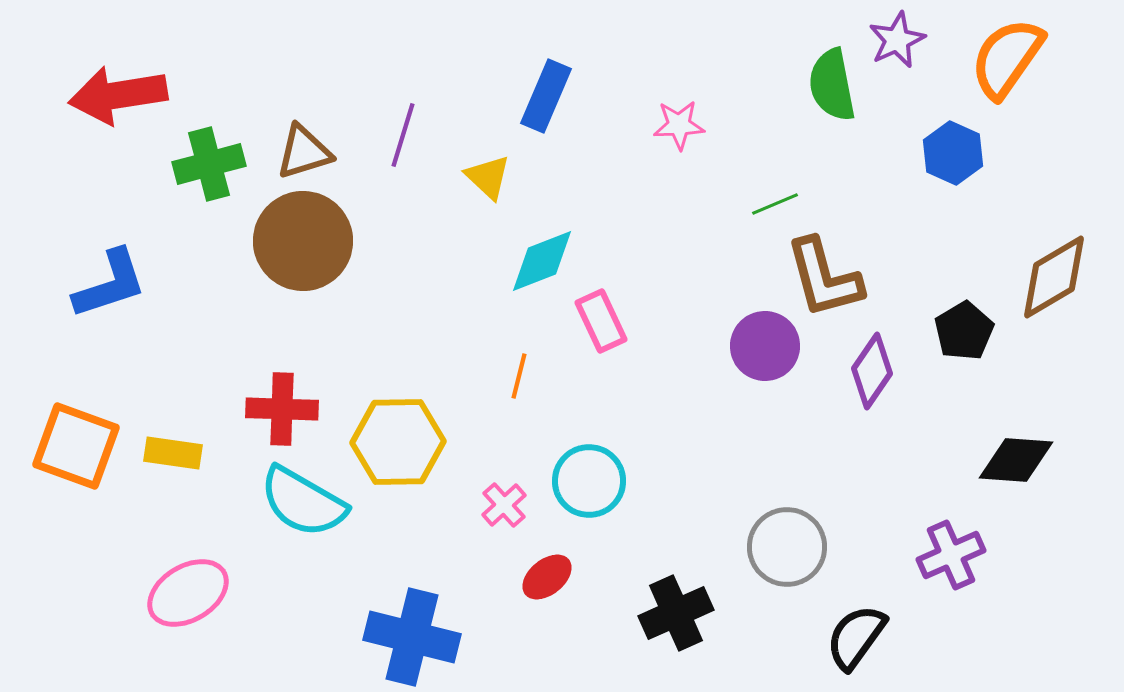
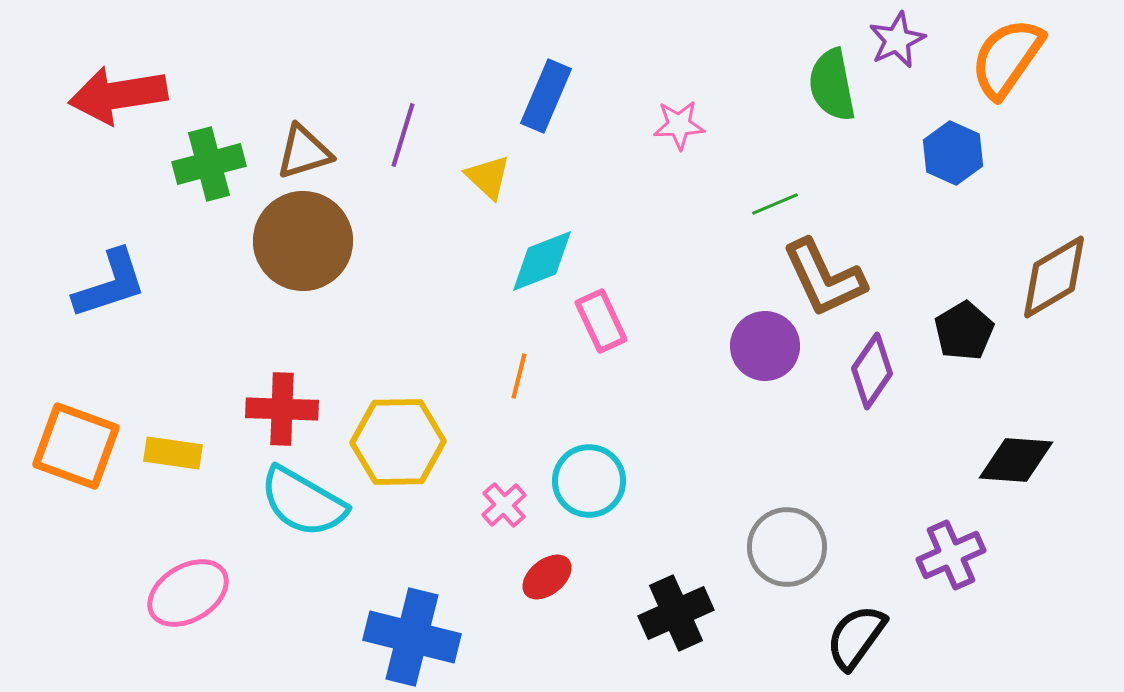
brown L-shape: rotated 10 degrees counterclockwise
